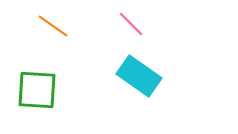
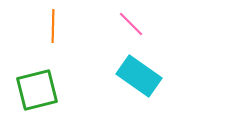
orange line: rotated 56 degrees clockwise
green square: rotated 18 degrees counterclockwise
